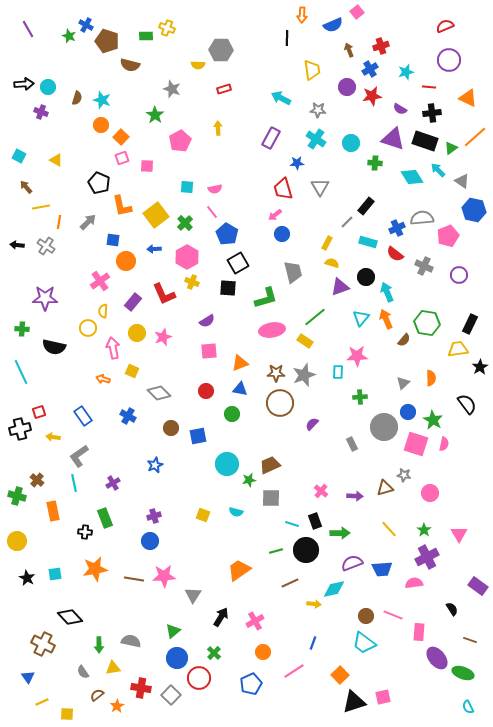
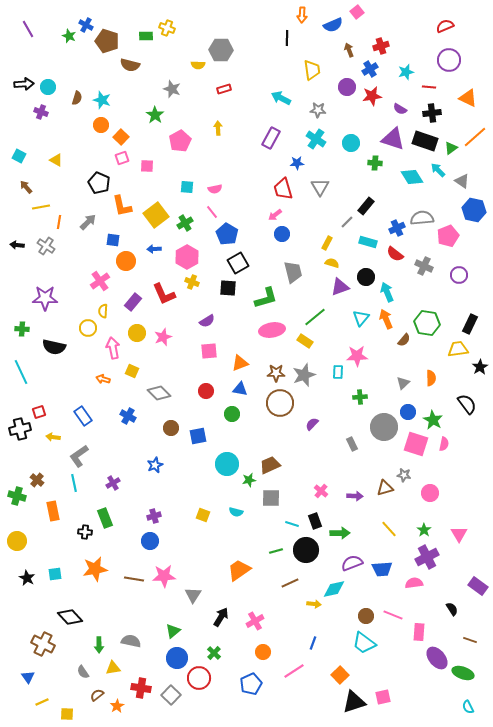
green cross at (185, 223): rotated 14 degrees clockwise
